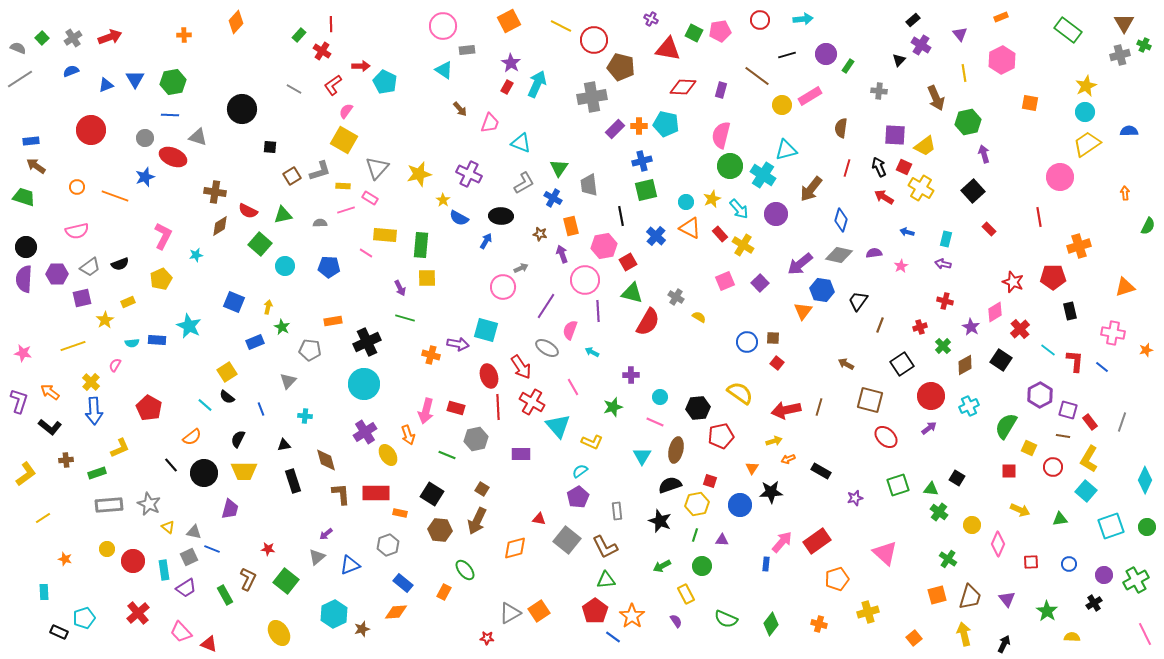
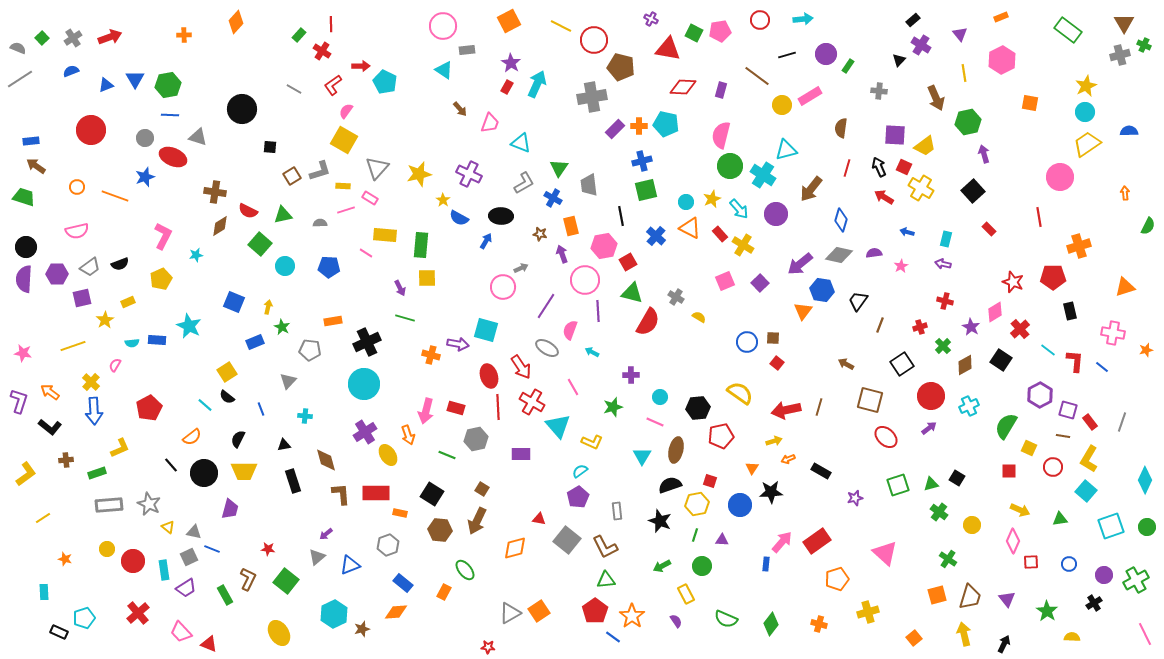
green hexagon at (173, 82): moved 5 px left, 3 px down
red pentagon at (149, 408): rotated 15 degrees clockwise
green triangle at (931, 489): moved 5 px up; rotated 21 degrees counterclockwise
pink diamond at (998, 544): moved 15 px right, 3 px up
red star at (487, 638): moved 1 px right, 9 px down
